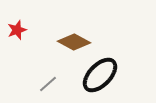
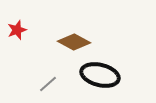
black ellipse: rotated 60 degrees clockwise
